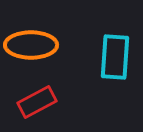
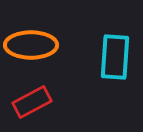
red rectangle: moved 5 px left
